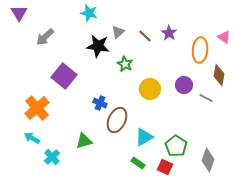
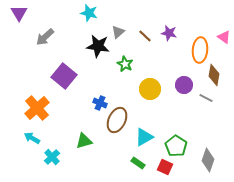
purple star: rotated 21 degrees counterclockwise
brown diamond: moved 5 px left
